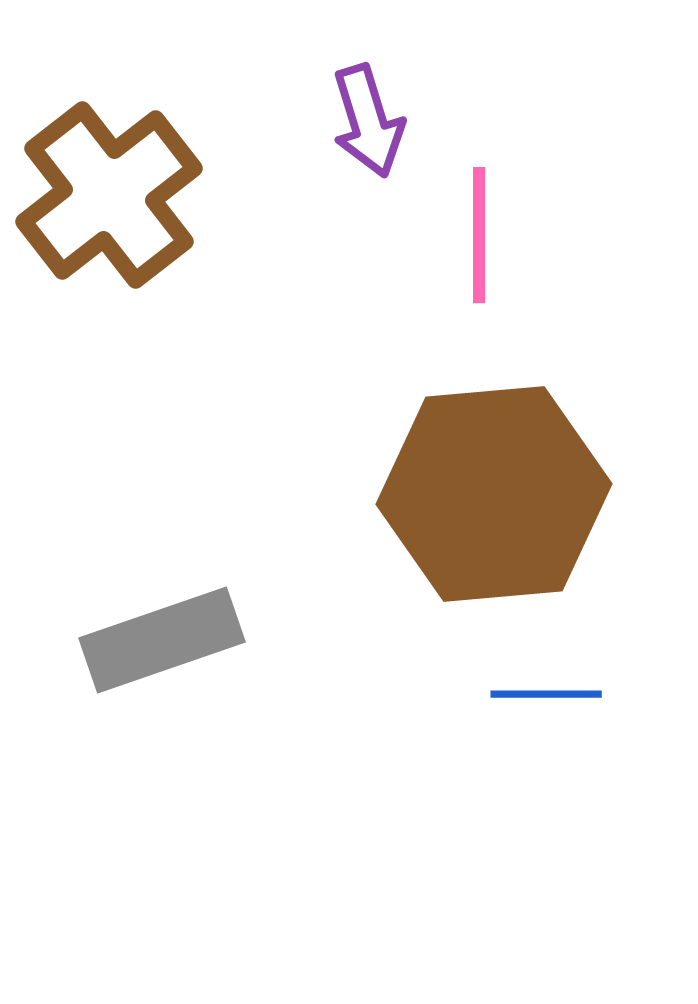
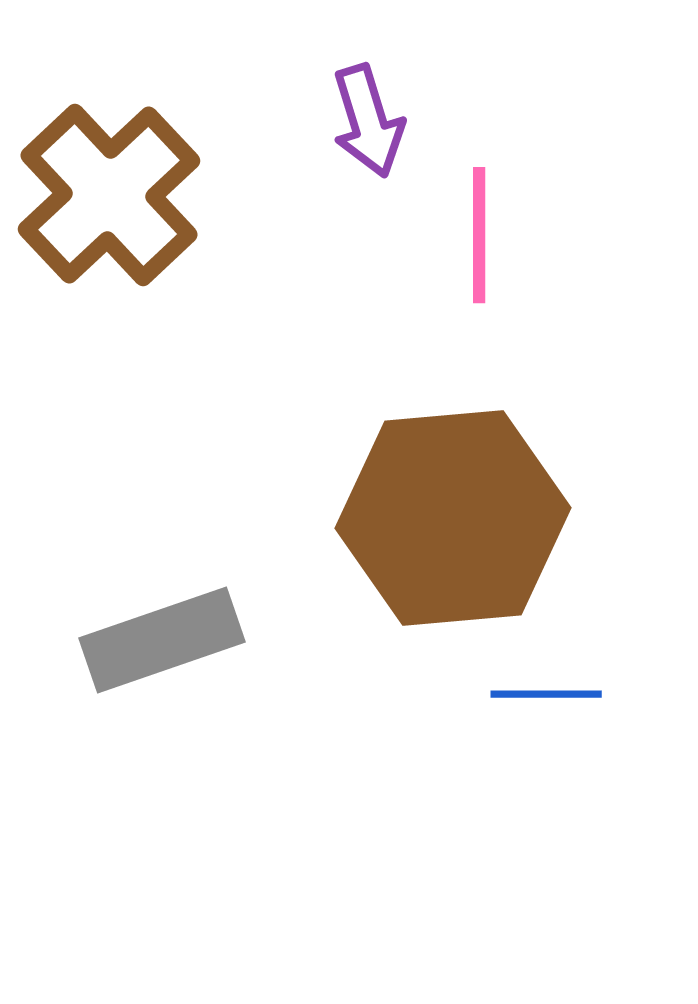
brown cross: rotated 5 degrees counterclockwise
brown hexagon: moved 41 px left, 24 px down
